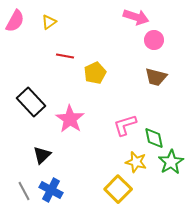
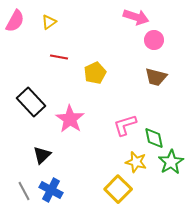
red line: moved 6 px left, 1 px down
